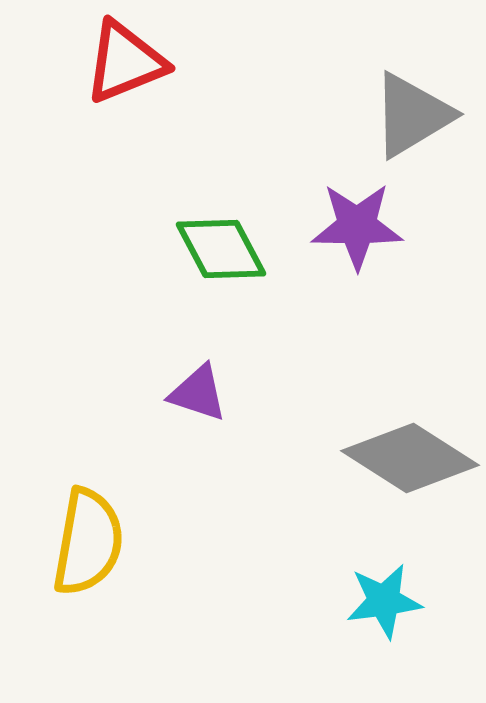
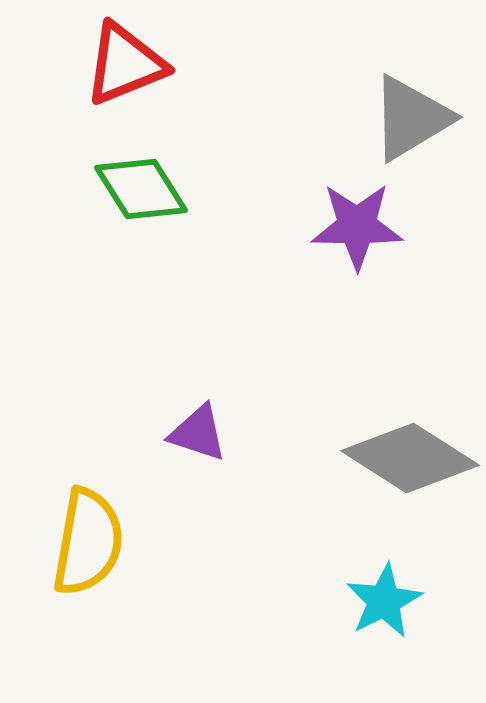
red triangle: moved 2 px down
gray triangle: moved 1 px left, 3 px down
green diamond: moved 80 px left, 60 px up; rotated 4 degrees counterclockwise
purple triangle: moved 40 px down
cyan star: rotated 20 degrees counterclockwise
